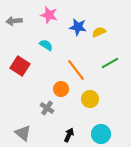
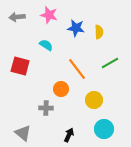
gray arrow: moved 3 px right, 4 px up
blue star: moved 2 px left, 1 px down
yellow semicircle: rotated 112 degrees clockwise
red square: rotated 18 degrees counterclockwise
orange line: moved 1 px right, 1 px up
yellow circle: moved 4 px right, 1 px down
gray cross: moved 1 px left; rotated 32 degrees counterclockwise
cyan circle: moved 3 px right, 5 px up
